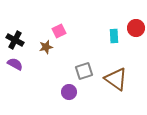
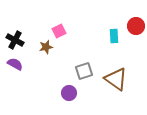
red circle: moved 2 px up
purple circle: moved 1 px down
